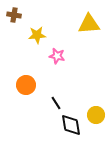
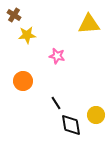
brown cross: rotated 24 degrees clockwise
yellow star: moved 10 px left
orange circle: moved 3 px left, 4 px up
